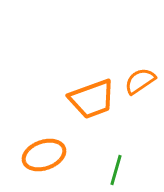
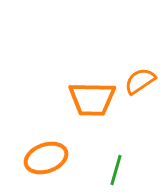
orange trapezoid: rotated 21 degrees clockwise
orange ellipse: moved 2 px right, 3 px down
